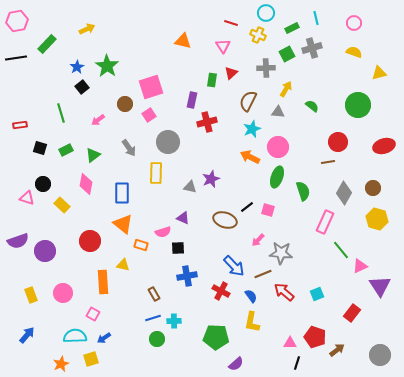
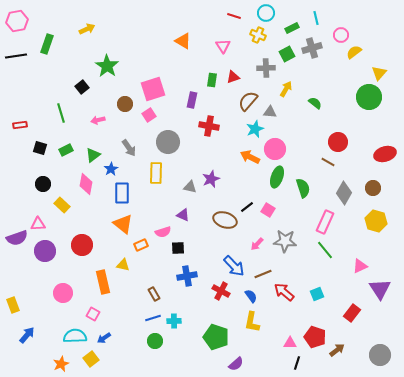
red line at (231, 23): moved 3 px right, 7 px up
pink circle at (354, 23): moved 13 px left, 12 px down
orange triangle at (183, 41): rotated 18 degrees clockwise
green rectangle at (47, 44): rotated 24 degrees counterclockwise
yellow semicircle at (354, 52): rotated 56 degrees counterclockwise
black line at (16, 58): moved 2 px up
blue star at (77, 67): moved 34 px right, 102 px down
red triangle at (231, 73): moved 2 px right, 4 px down; rotated 24 degrees clockwise
yellow triangle at (379, 73): rotated 35 degrees counterclockwise
pink square at (151, 87): moved 2 px right, 2 px down
brown semicircle at (248, 101): rotated 15 degrees clockwise
green circle at (358, 105): moved 11 px right, 8 px up
green semicircle at (312, 106): moved 3 px right, 3 px up
gray triangle at (278, 112): moved 8 px left
pink arrow at (98, 120): rotated 24 degrees clockwise
red cross at (207, 122): moved 2 px right, 4 px down; rotated 24 degrees clockwise
cyan star at (252, 129): moved 3 px right
red ellipse at (384, 146): moved 1 px right, 8 px down
pink circle at (278, 147): moved 3 px left, 2 px down
brown line at (328, 162): rotated 40 degrees clockwise
green semicircle at (303, 191): moved 3 px up
pink triangle at (27, 198): moved 11 px right, 26 px down; rotated 21 degrees counterclockwise
pink square at (268, 210): rotated 16 degrees clockwise
purple triangle at (183, 218): moved 3 px up
yellow hexagon at (377, 219): moved 1 px left, 2 px down
pink arrow at (258, 240): moved 1 px left, 4 px down
purple semicircle at (18, 241): moved 1 px left, 3 px up
red circle at (90, 241): moved 8 px left, 4 px down
orange rectangle at (141, 245): rotated 40 degrees counterclockwise
green line at (341, 250): moved 16 px left
gray star at (281, 253): moved 4 px right, 12 px up
orange rectangle at (103, 282): rotated 10 degrees counterclockwise
purple triangle at (380, 286): moved 3 px down
yellow rectangle at (31, 295): moved 18 px left, 10 px down
green pentagon at (216, 337): rotated 15 degrees clockwise
green circle at (157, 339): moved 2 px left, 2 px down
yellow square at (91, 359): rotated 21 degrees counterclockwise
